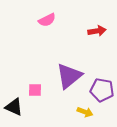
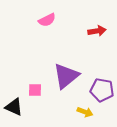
purple triangle: moved 3 px left
